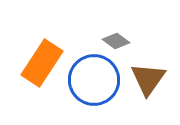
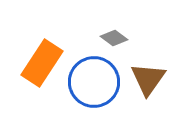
gray diamond: moved 2 px left, 3 px up
blue circle: moved 2 px down
